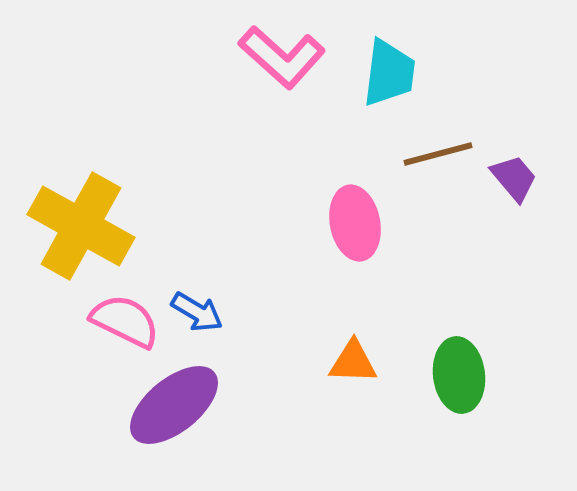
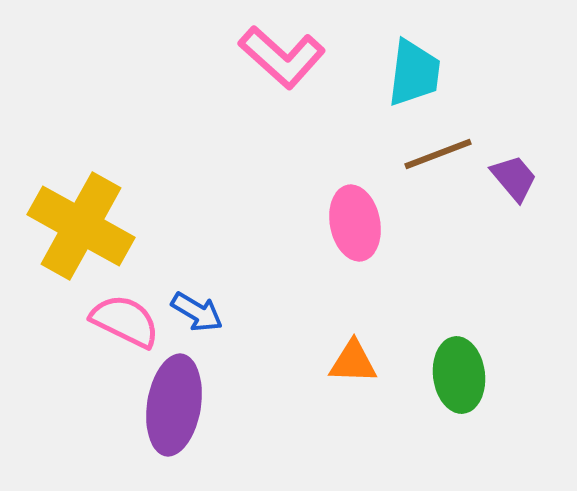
cyan trapezoid: moved 25 px right
brown line: rotated 6 degrees counterclockwise
purple ellipse: rotated 42 degrees counterclockwise
